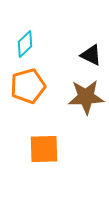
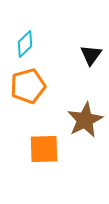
black triangle: rotated 40 degrees clockwise
brown star: moved 1 px left, 23 px down; rotated 24 degrees counterclockwise
